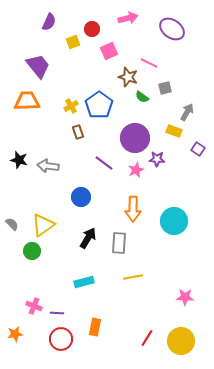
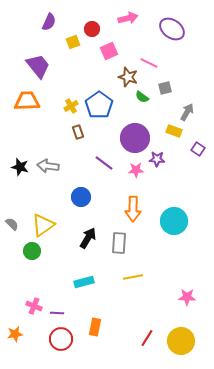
black star at (19, 160): moved 1 px right, 7 px down
pink star at (136, 170): rotated 21 degrees clockwise
pink star at (185, 297): moved 2 px right
